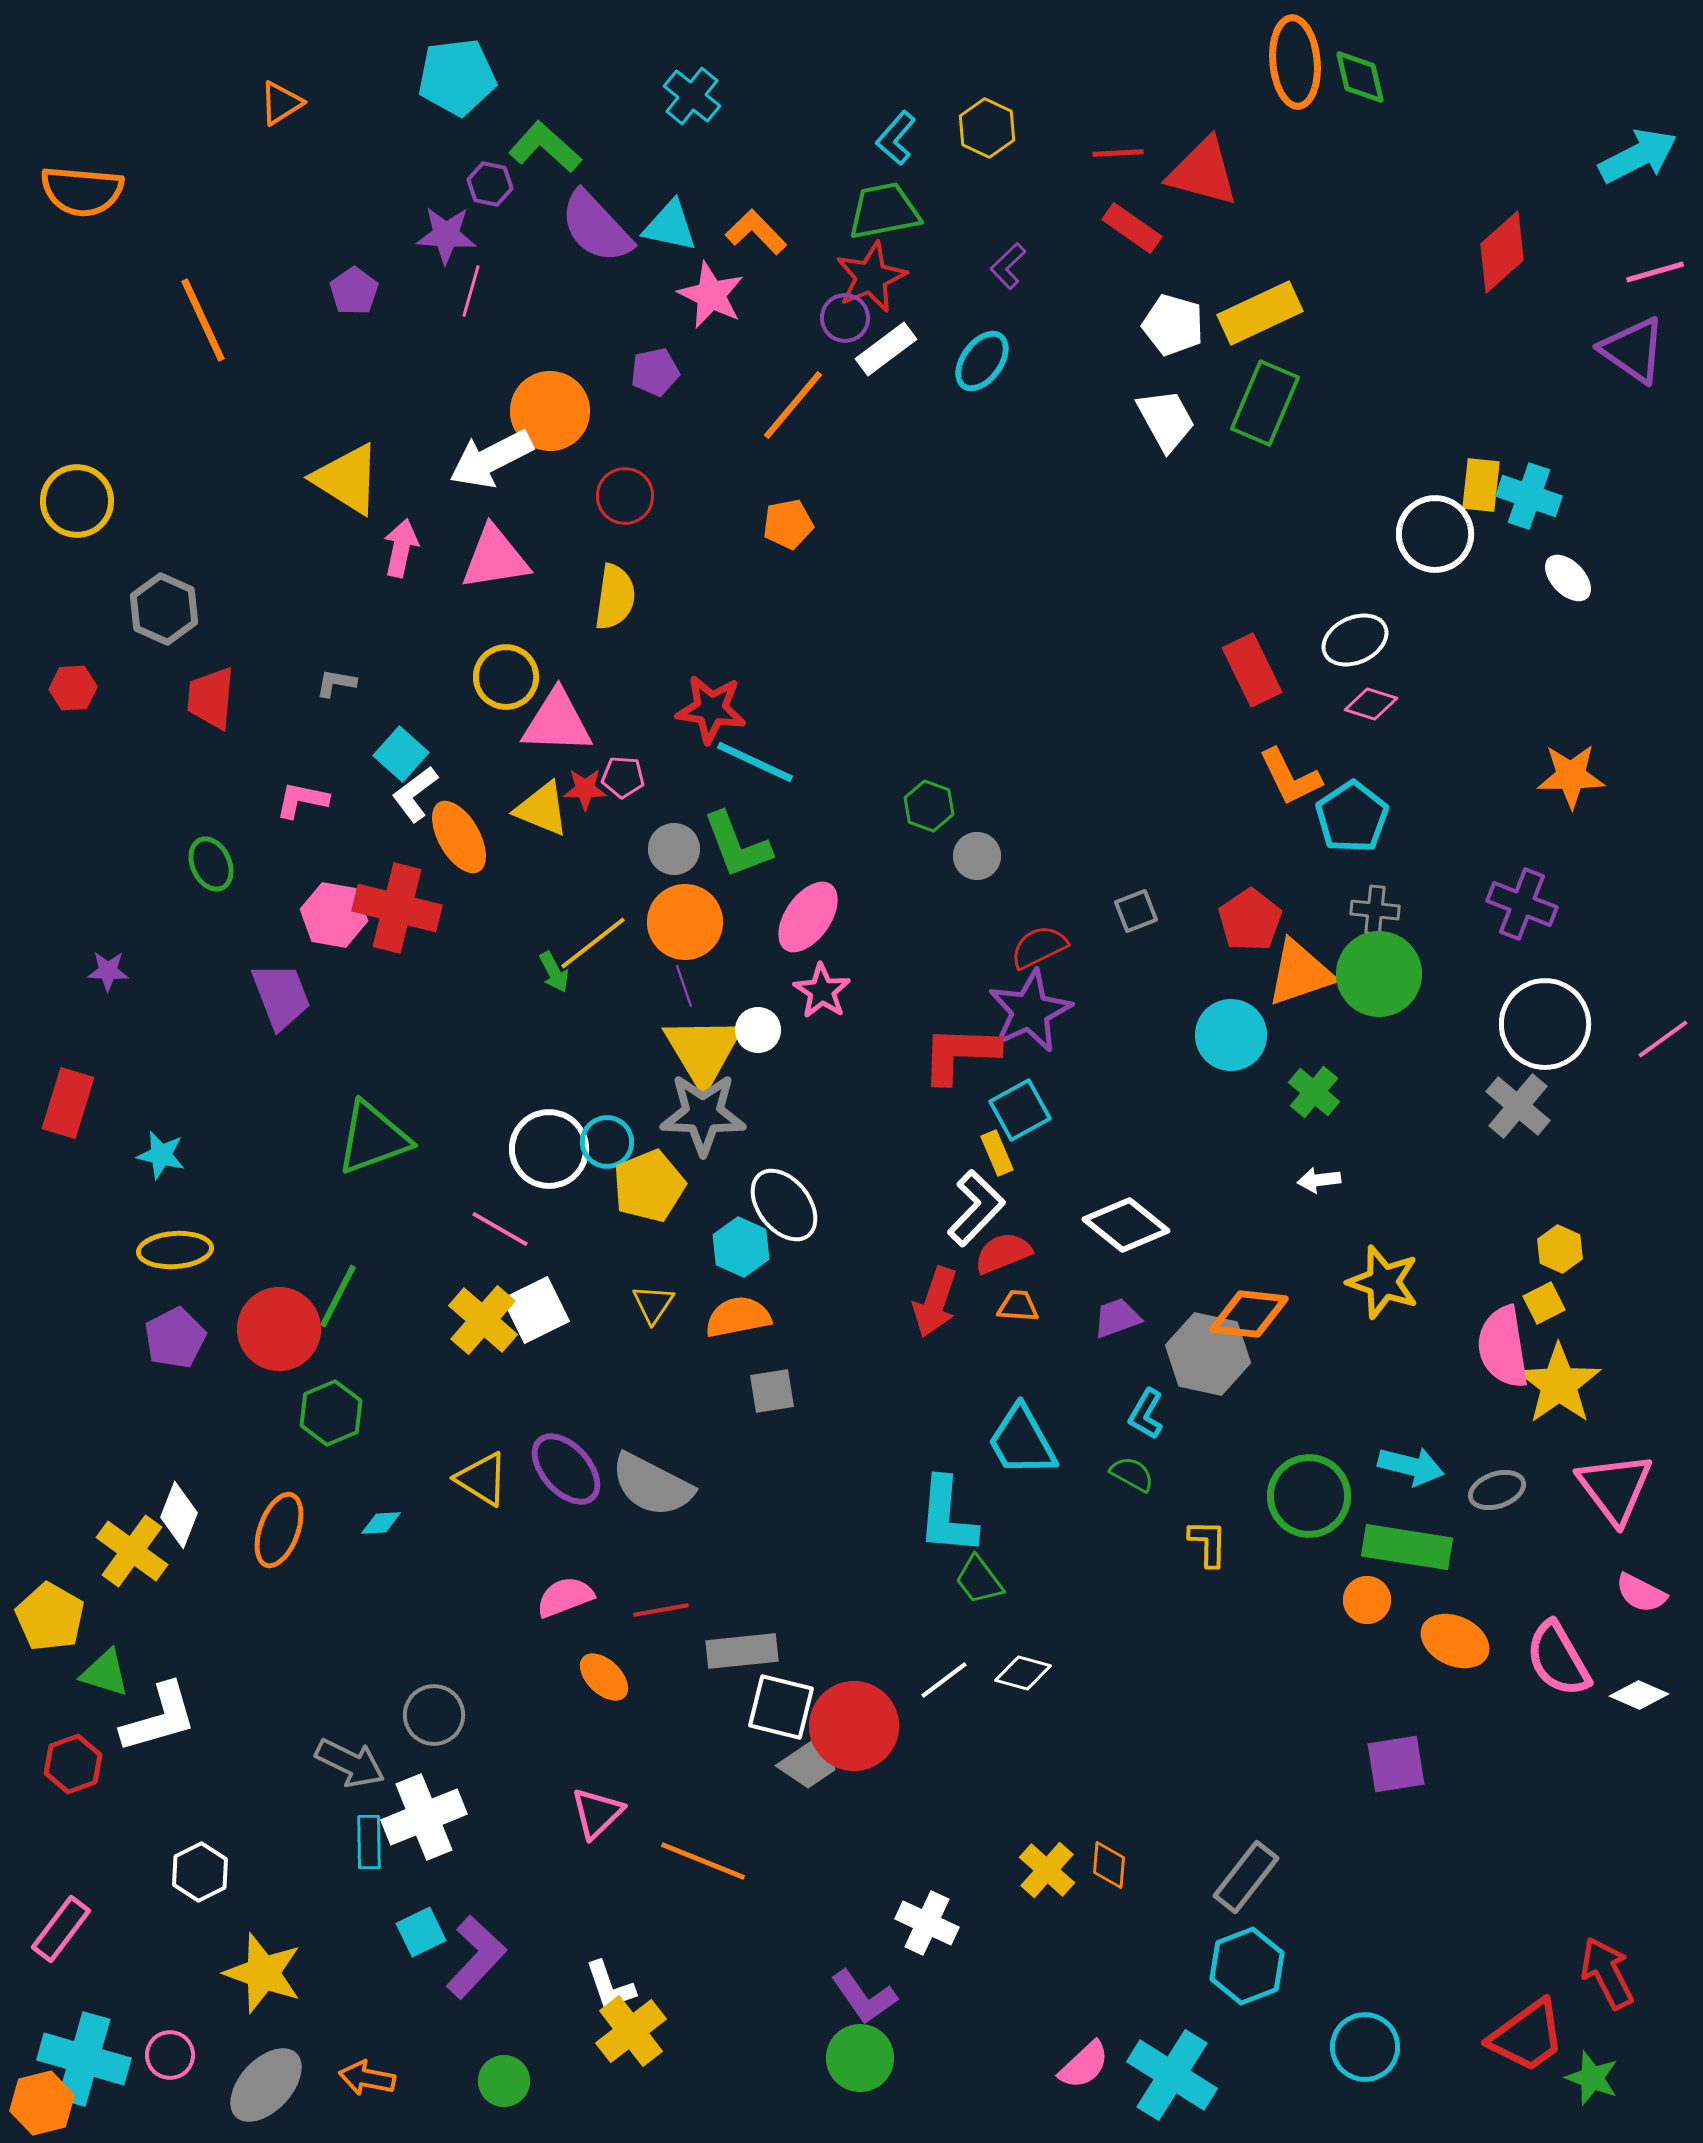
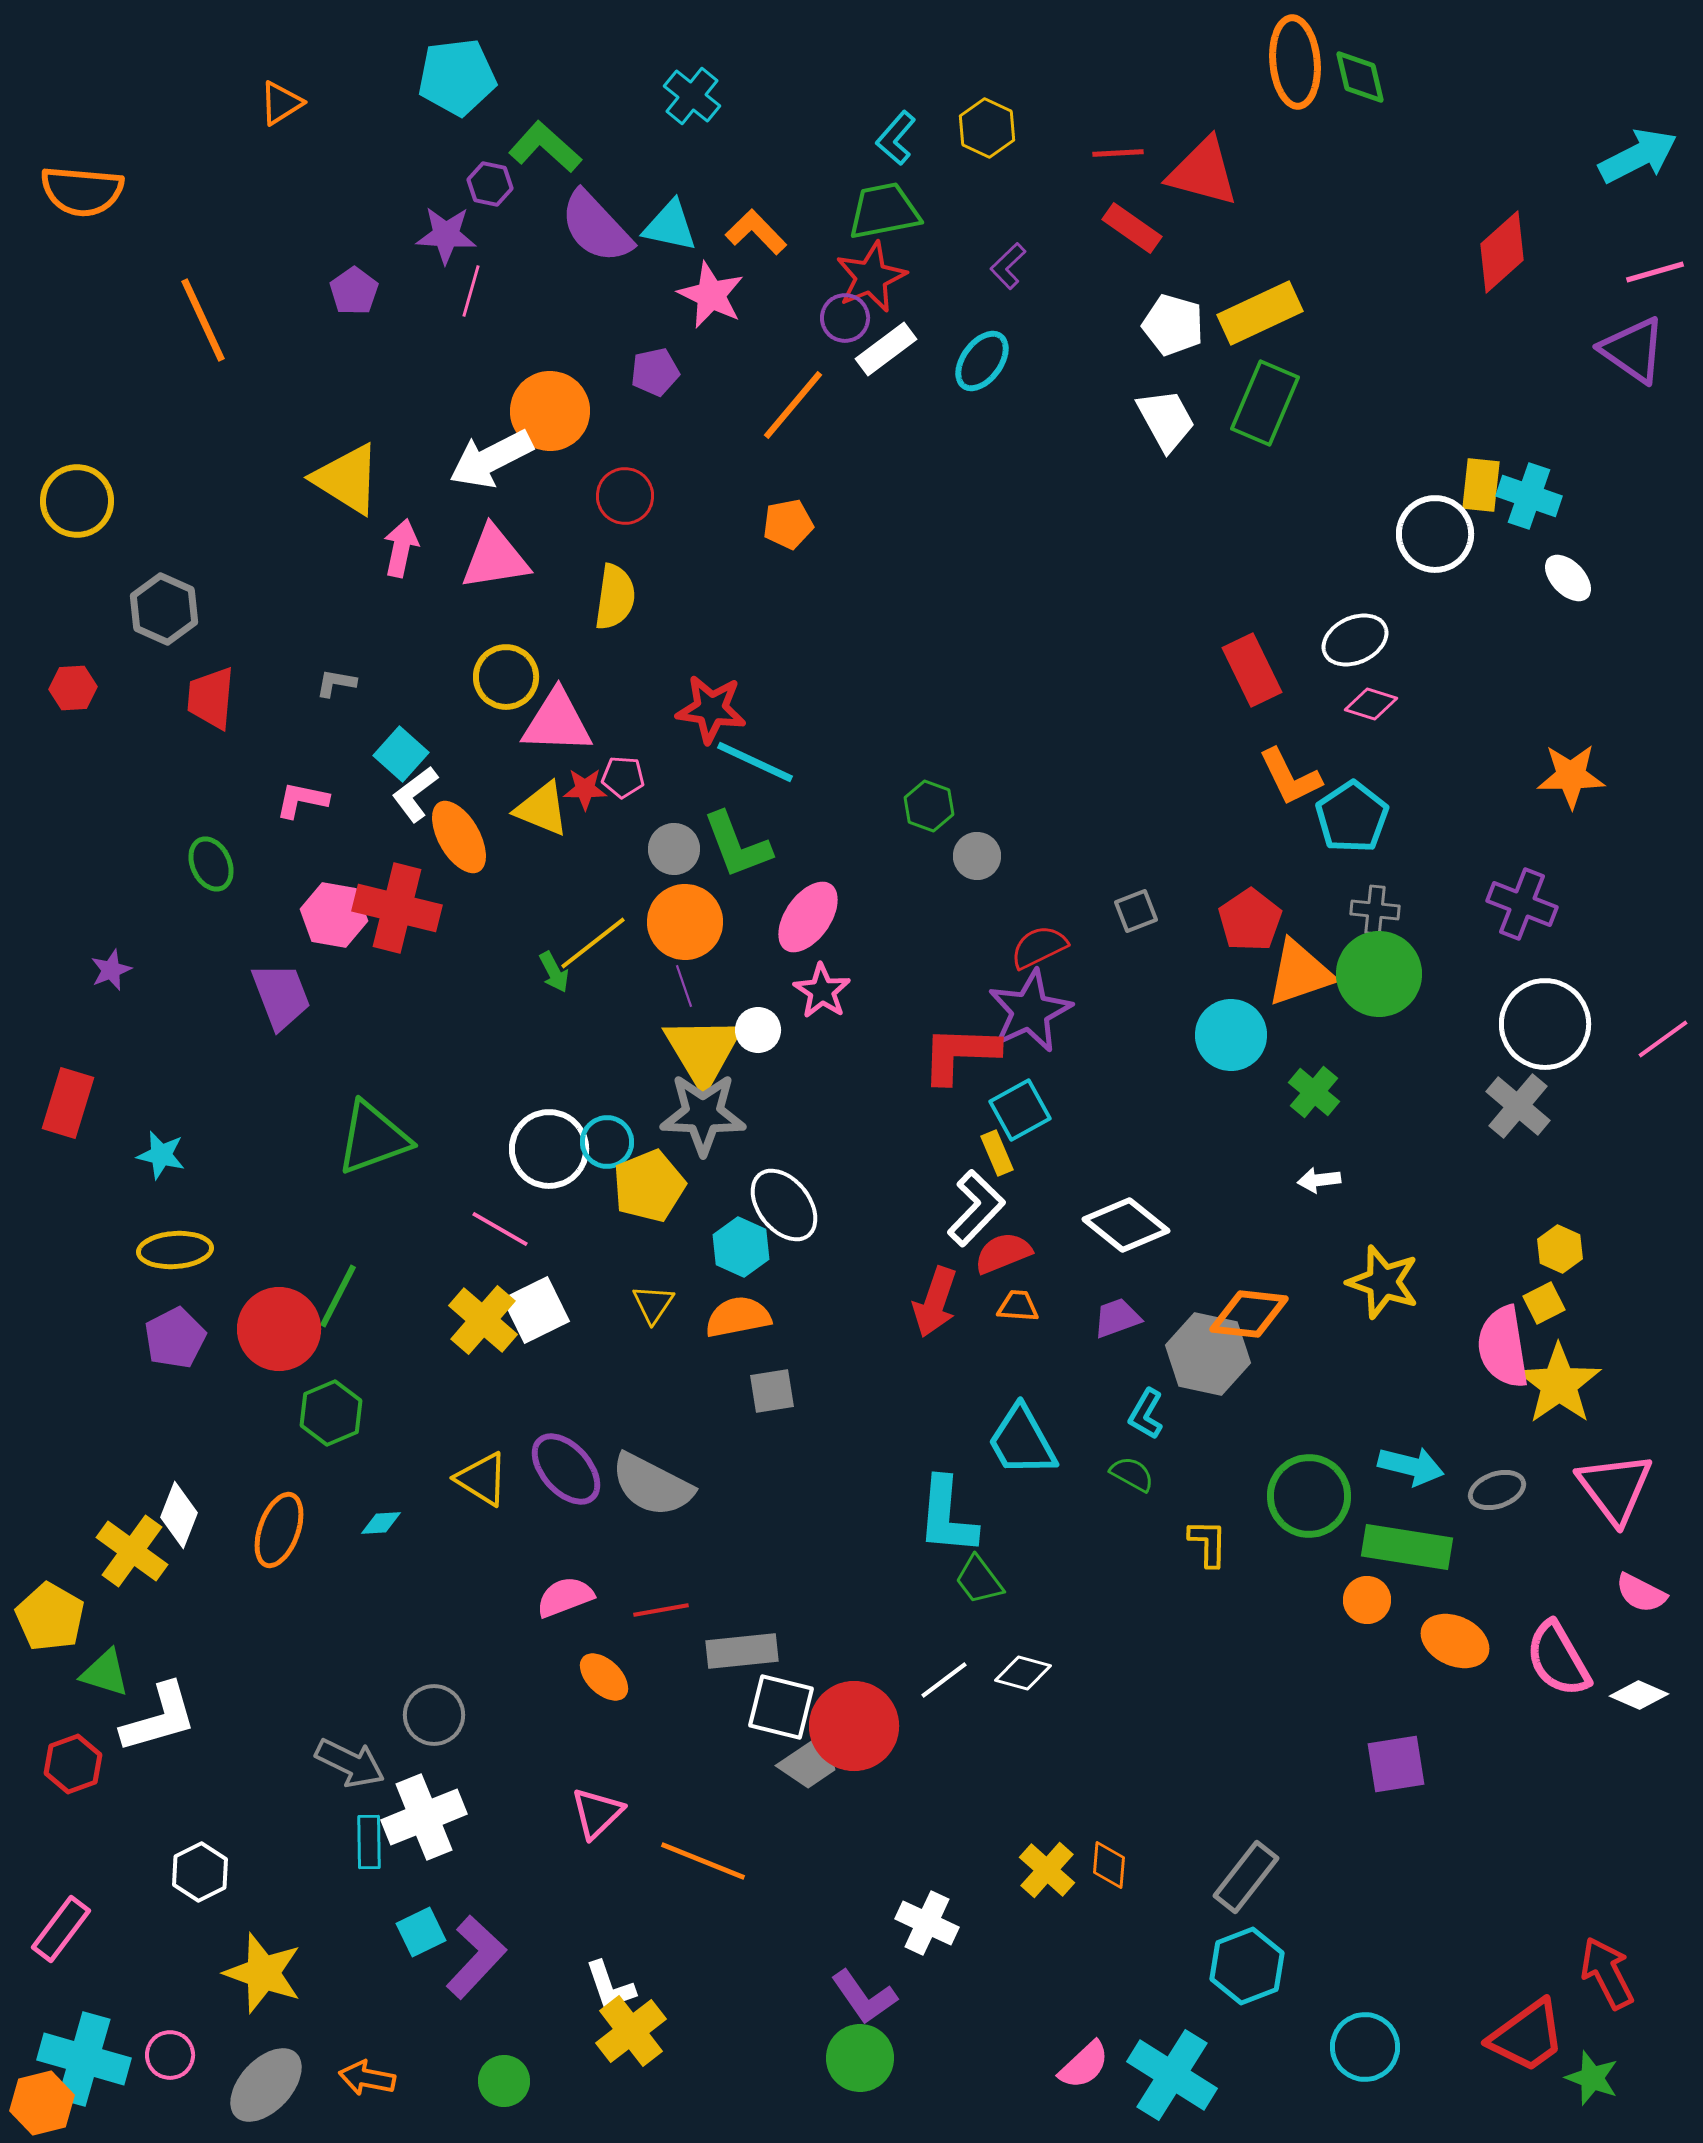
purple star at (108, 971): moved 3 px right, 1 px up; rotated 24 degrees counterclockwise
